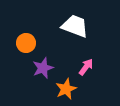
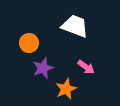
orange circle: moved 3 px right
pink arrow: rotated 90 degrees clockwise
